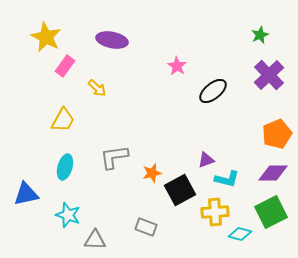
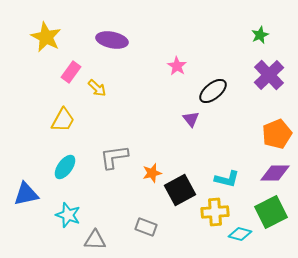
pink rectangle: moved 6 px right, 6 px down
purple triangle: moved 15 px left, 41 px up; rotated 48 degrees counterclockwise
cyan ellipse: rotated 20 degrees clockwise
purple diamond: moved 2 px right
